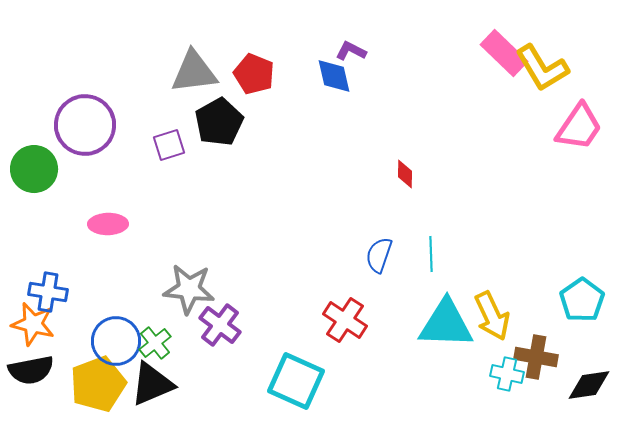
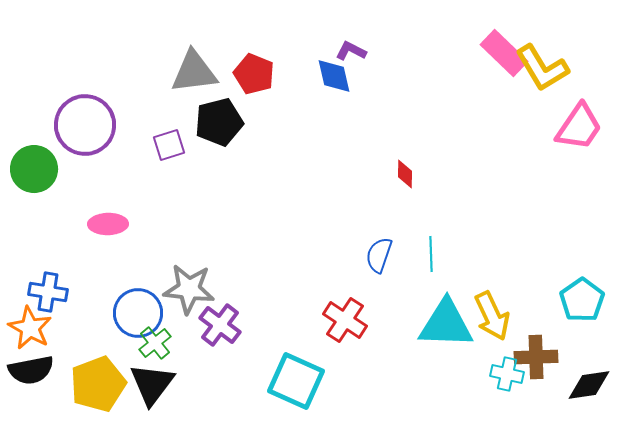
black pentagon: rotated 15 degrees clockwise
orange star: moved 3 px left, 4 px down; rotated 15 degrees clockwise
blue circle: moved 22 px right, 28 px up
brown cross: rotated 12 degrees counterclockwise
black triangle: rotated 30 degrees counterclockwise
